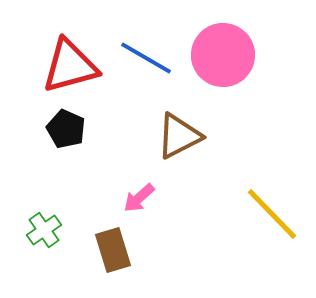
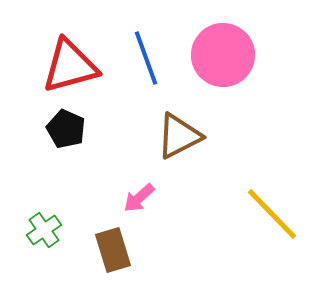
blue line: rotated 40 degrees clockwise
